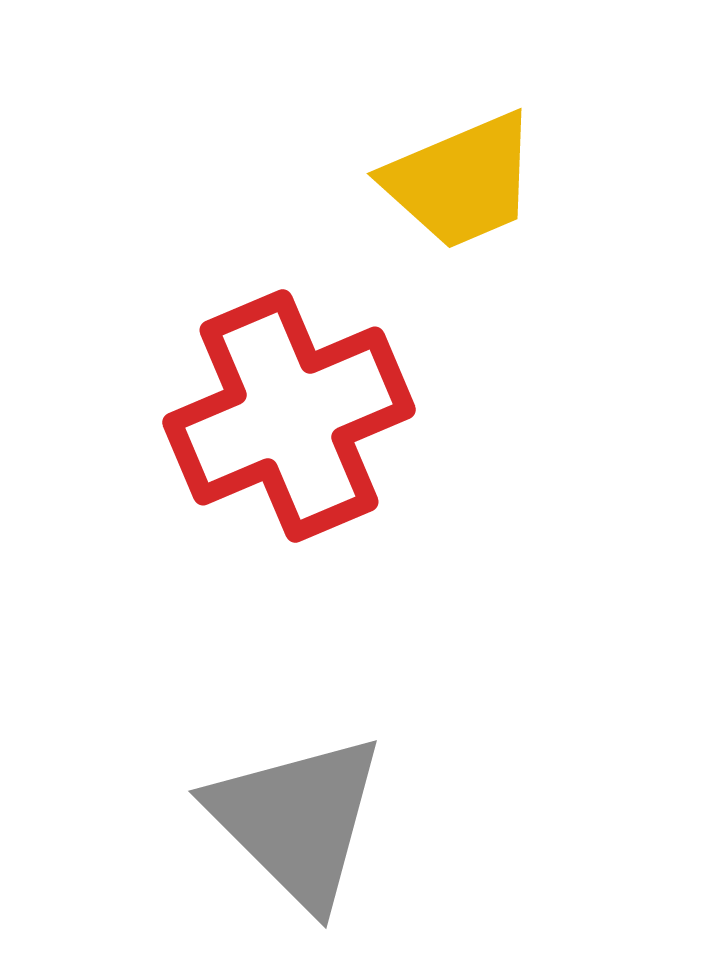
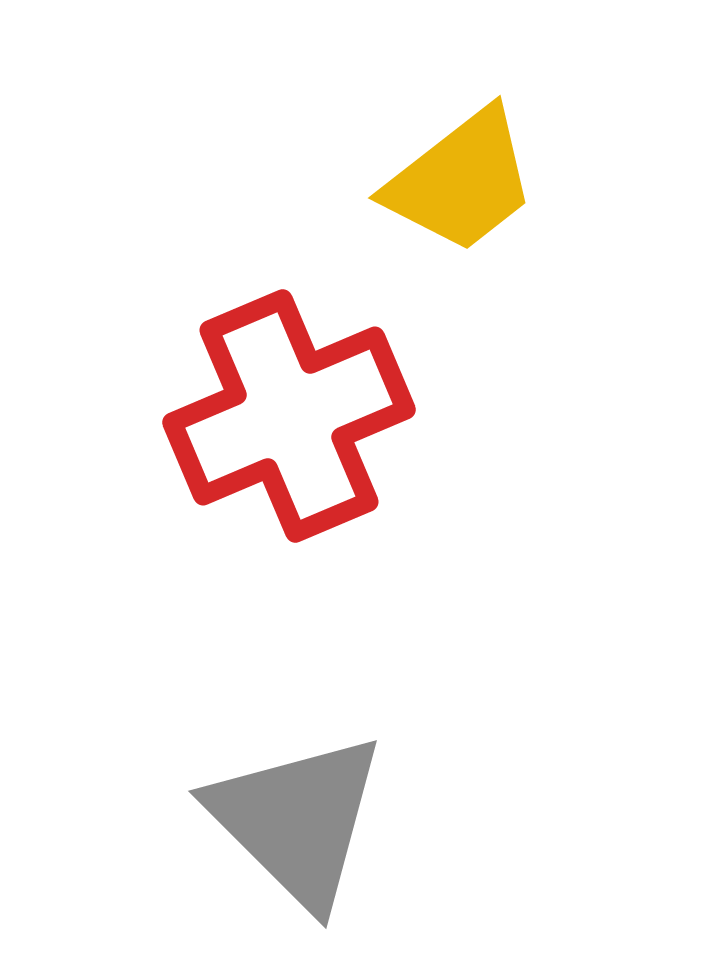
yellow trapezoid: rotated 15 degrees counterclockwise
